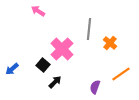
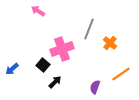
gray line: rotated 15 degrees clockwise
pink cross: rotated 25 degrees clockwise
